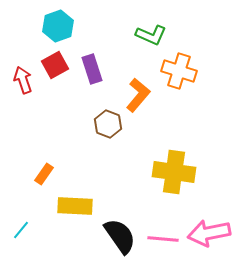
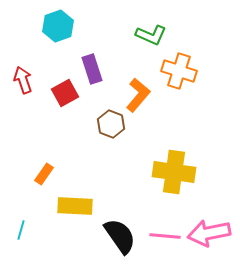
red square: moved 10 px right, 28 px down
brown hexagon: moved 3 px right
cyan line: rotated 24 degrees counterclockwise
pink line: moved 2 px right, 3 px up
